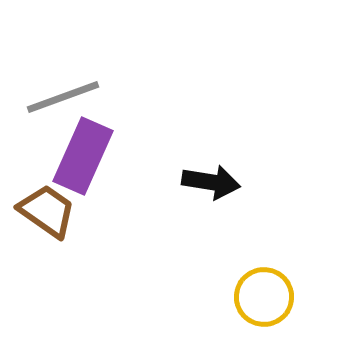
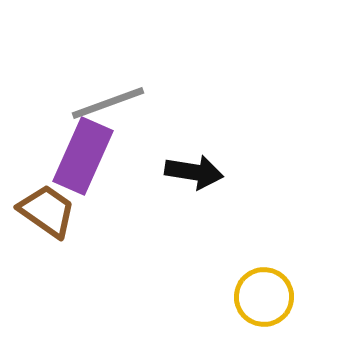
gray line: moved 45 px right, 6 px down
black arrow: moved 17 px left, 10 px up
